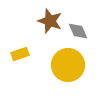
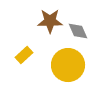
brown star: rotated 20 degrees counterclockwise
yellow rectangle: moved 4 px right, 1 px down; rotated 24 degrees counterclockwise
